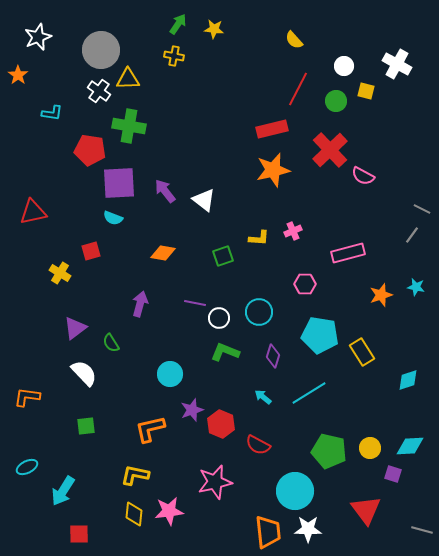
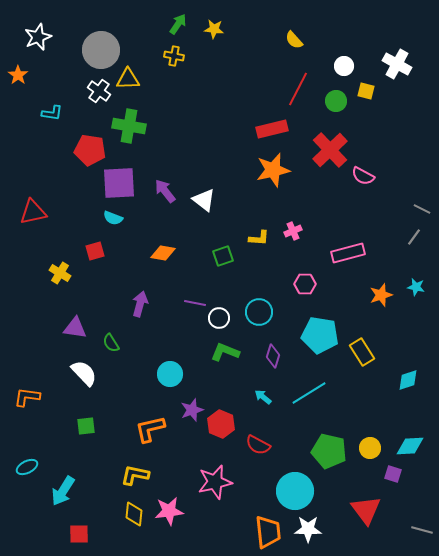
gray line at (412, 235): moved 2 px right, 2 px down
red square at (91, 251): moved 4 px right
purple triangle at (75, 328): rotated 45 degrees clockwise
